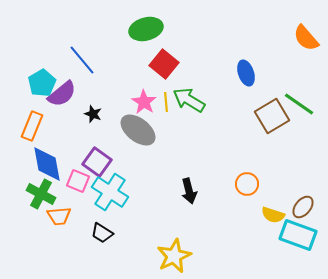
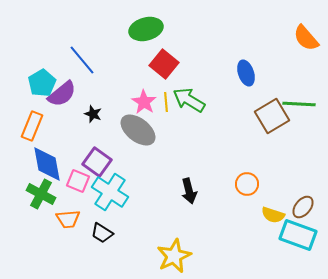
green line: rotated 32 degrees counterclockwise
orange trapezoid: moved 9 px right, 3 px down
